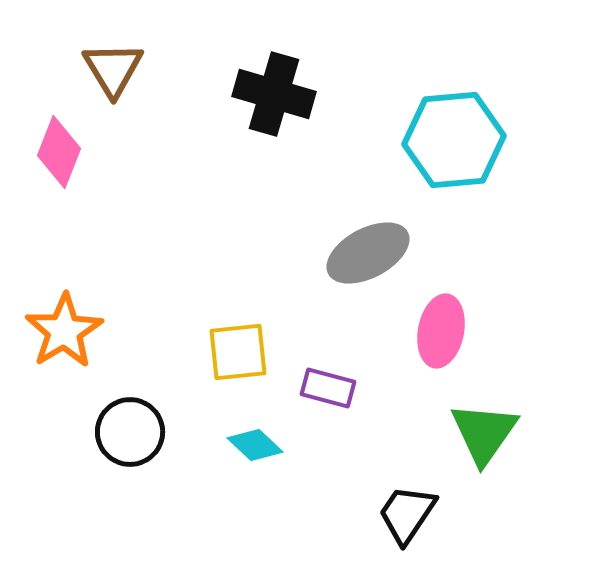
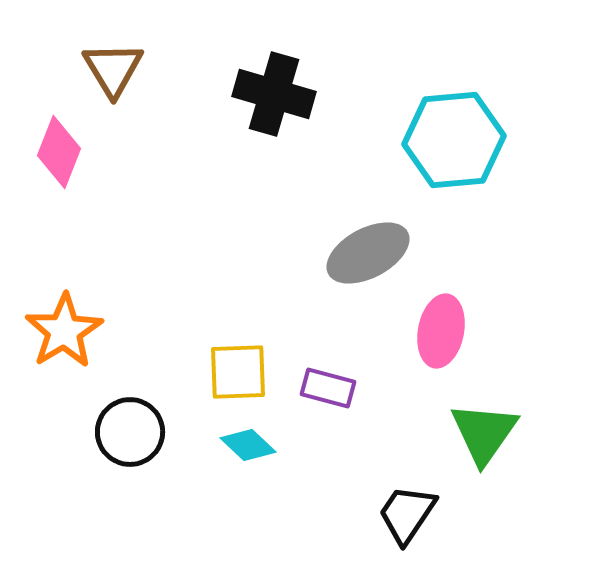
yellow square: moved 20 px down; rotated 4 degrees clockwise
cyan diamond: moved 7 px left
